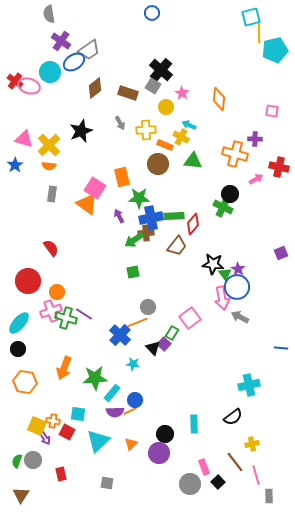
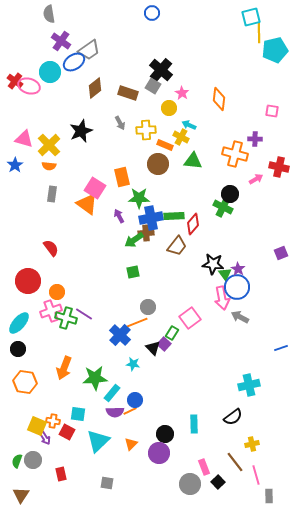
yellow circle at (166, 107): moved 3 px right, 1 px down
blue line at (281, 348): rotated 24 degrees counterclockwise
